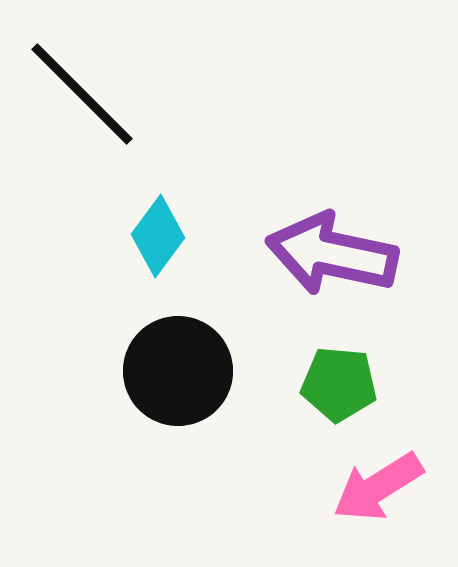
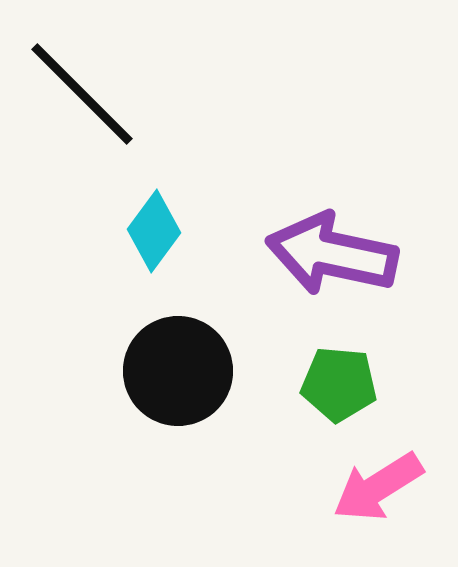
cyan diamond: moved 4 px left, 5 px up
